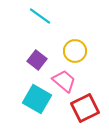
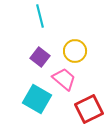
cyan line: rotated 40 degrees clockwise
purple square: moved 3 px right, 3 px up
pink trapezoid: moved 2 px up
red square: moved 4 px right, 1 px down
